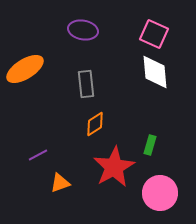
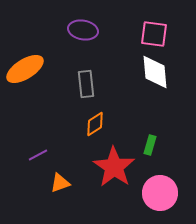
pink square: rotated 16 degrees counterclockwise
red star: rotated 9 degrees counterclockwise
